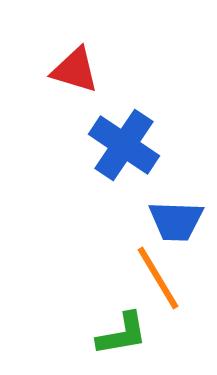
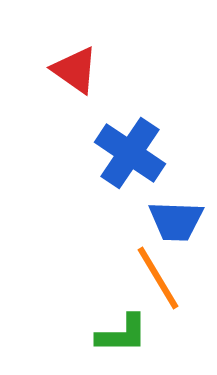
red triangle: rotated 18 degrees clockwise
blue cross: moved 6 px right, 8 px down
green L-shape: rotated 10 degrees clockwise
